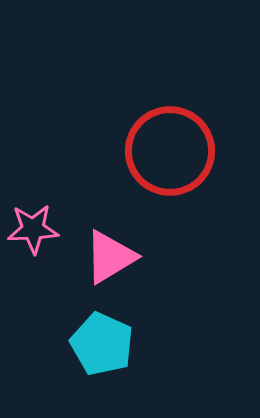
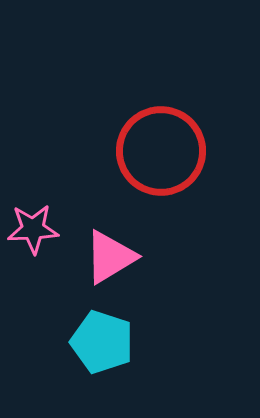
red circle: moved 9 px left
cyan pentagon: moved 2 px up; rotated 6 degrees counterclockwise
